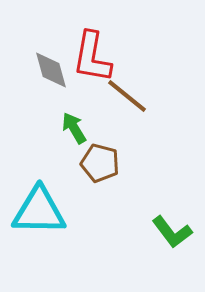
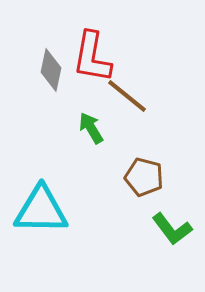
gray diamond: rotated 27 degrees clockwise
green arrow: moved 17 px right
brown pentagon: moved 44 px right, 14 px down
cyan triangle: moved 2 px right, 1 px up
green L-shape: moved 3 px up
